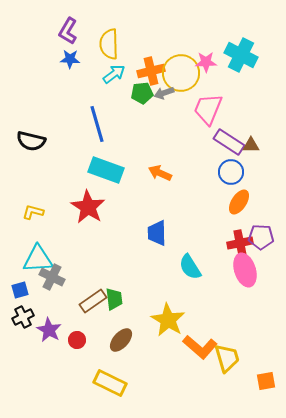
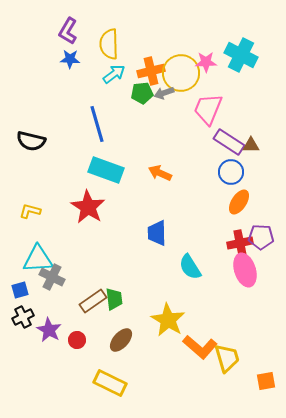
yellow L-shape: moved 3 px left, 1 px up
